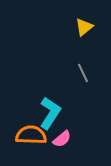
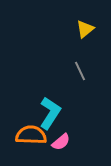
yellow triangle: moved 1 px right, 2 px down
gray line: moved 3 px left, 2 px up
pink semicircle: moved 1 px left, 3 px down
